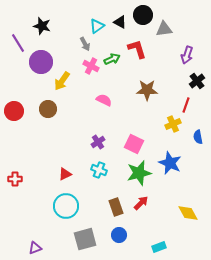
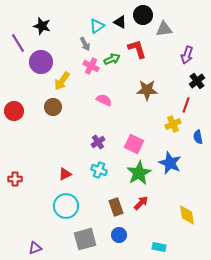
brown circle: moved 5 px right, 2 px up
green star: rotated 15 degrees counterclockwise
yellow diamond: moved 1 px left, 2 px down; rotated 20 degrees clockwise
cyan rectangle: rotated 32 degrees clockwise
